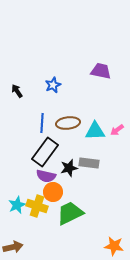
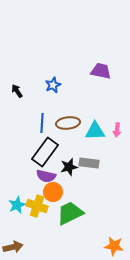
pink arrow: rotated 48 degrees counterclockwise
black star: moved 1 px up
